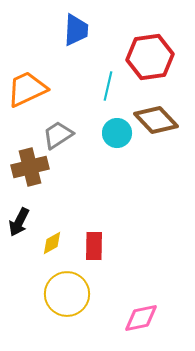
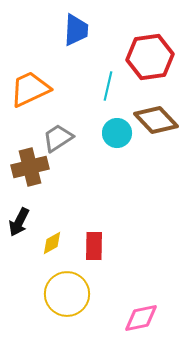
orange trapezoid: moved 3 px right
gray trapezoid: moved 3 px down
